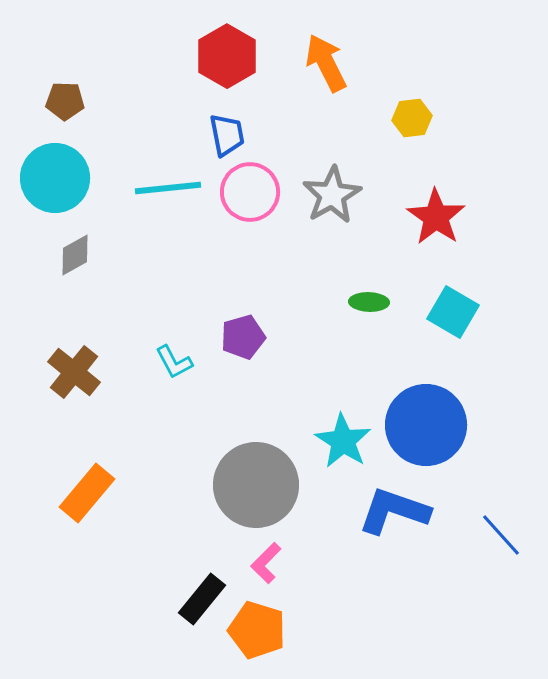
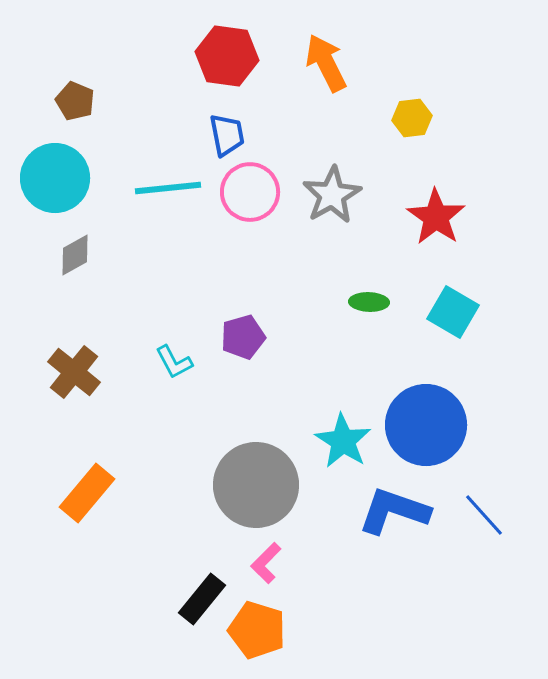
red hexagon: rotated 22 degrees counterclockwise
brown pentagon: moved 10 px right; rotated 21 degrees clockwise
blue line: moved 17 px left, 20 px up
